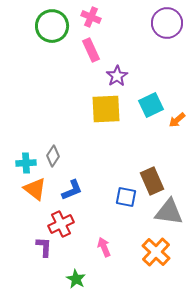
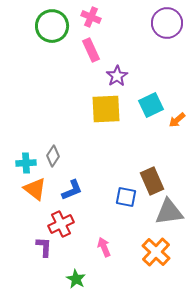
gray triangle: rotated 16 degrees counterclockwise
